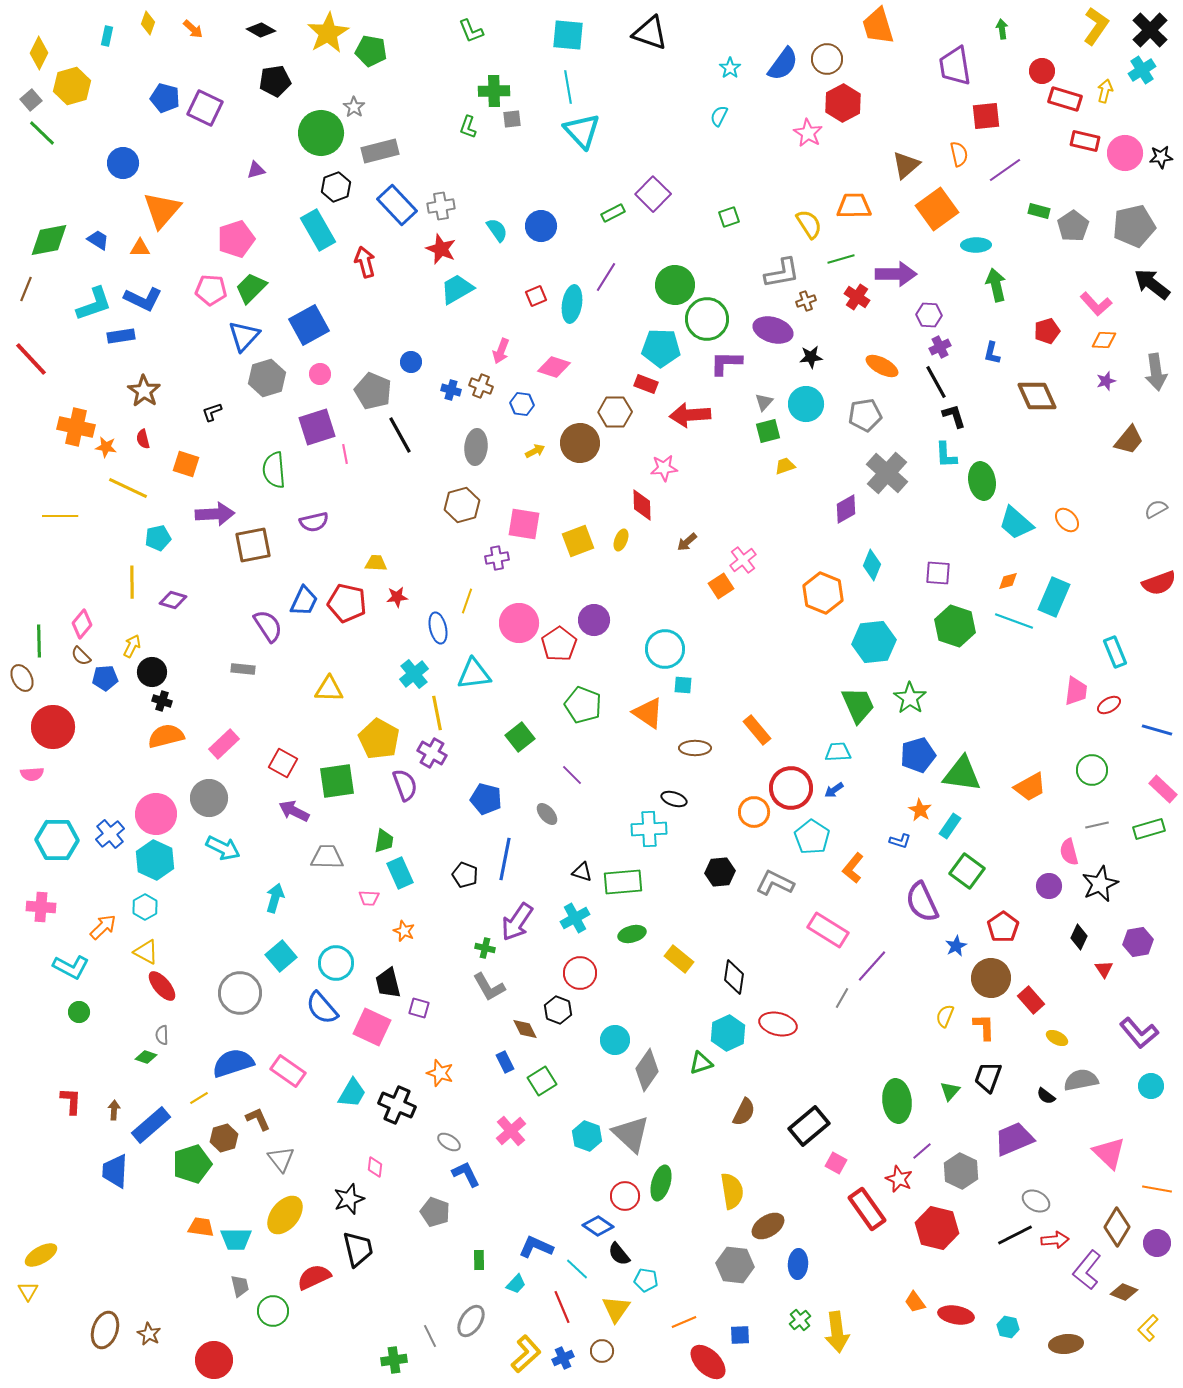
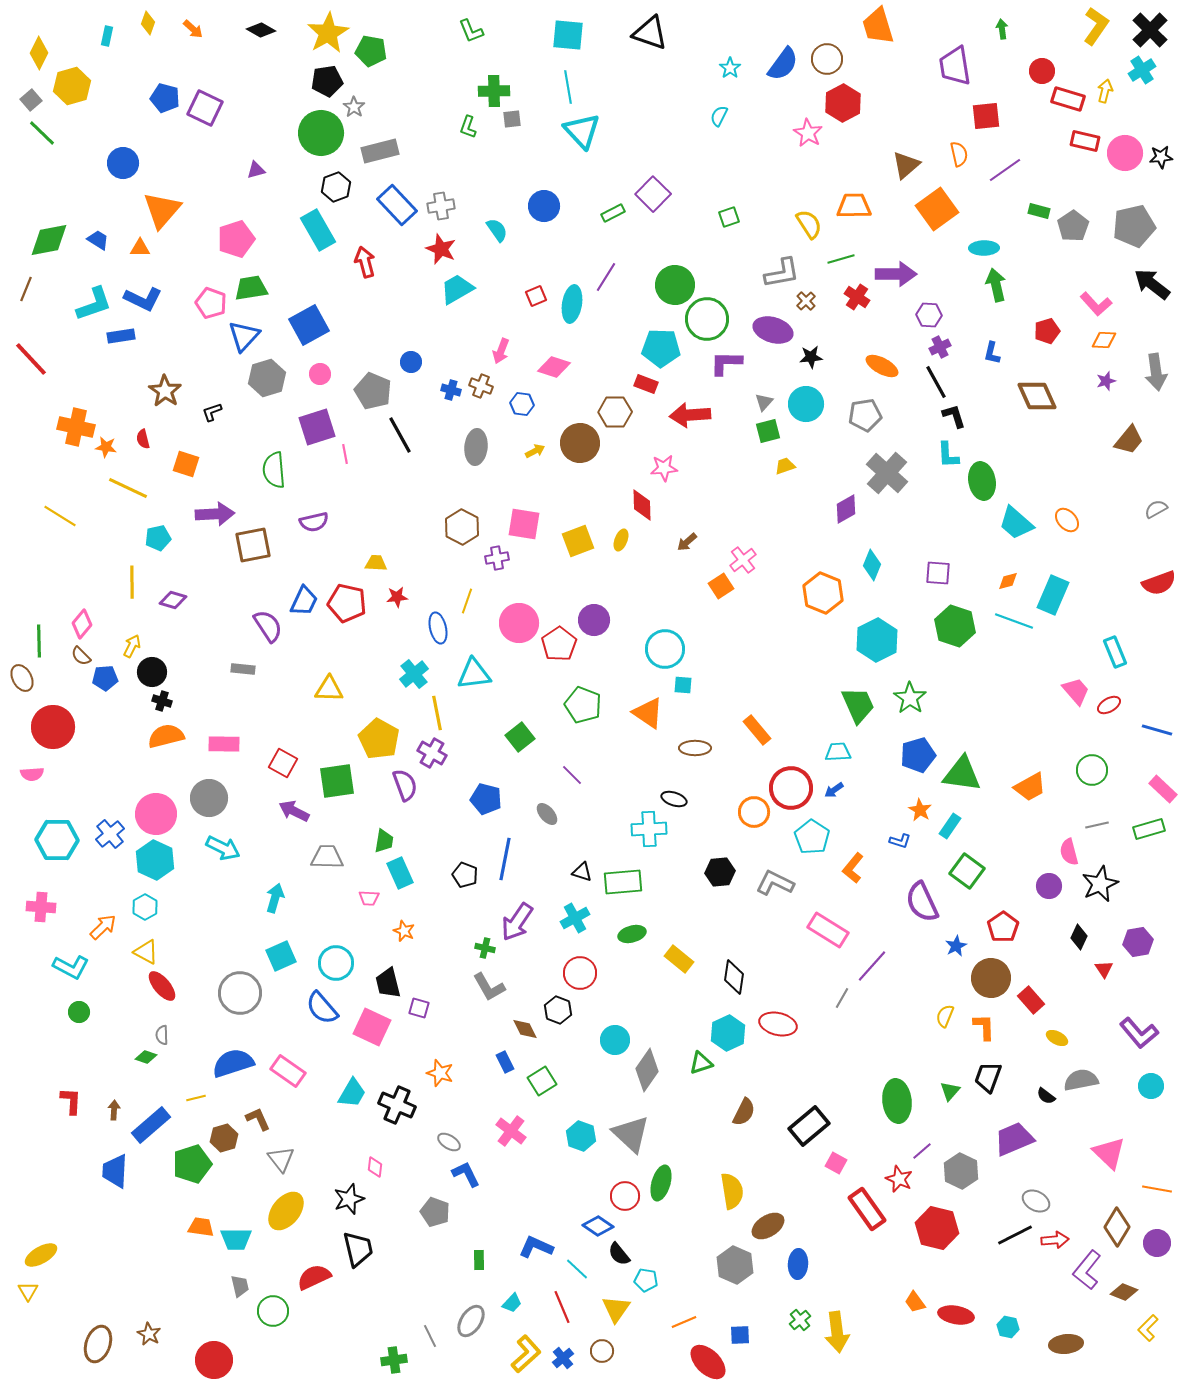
black pentagon at (275, 81): moved 52 px right
red rectangle at (1065, 99): moved 3 px right
blue circle at (541, 226): moved 3 px right, 20 px up
cyan ellipse at (976, 245): moved 8 px right, 3 px down
green trapezoid at (251, 288): rotated 36 degrees clockwise
pink pentagon at (211, 290): moved 13 px down; rotated 16 degrees clockwise
brown cross at (806, 301): rotated 24 degrees counterclockwise
brown star at (144, 391): moved 21 px right
cyan L-shape at (946, 455): moved 2 px right
brown hexagon at (462, 505): moved 22 px down; rotated 16 degrees counterclockwise
yellow line at (60, 516): rotated 32 degrees clockwise
cyan rectangle at (1054, 597): moved 1 px left, 2 px up
cyan hexagon at (874, 642): moved 3 px right, 2 px up; rotated 21 degrees counterclockwise
pink trapezoid at (1076, 691): rotated 48 degrees counterclockwise
pink rectangle at (224, 744): rotated 44 degrees clockwise
cyan square at (281, 956): rotated 16 degrees clockwise
yellow line at (199, 1098): moved 3 px left; rotated 18 degrees clockwise
pink cross at (511, 1131): rotated 12 degrees counterclockwise
cyan hexagon at (587, 1136): moved 6 px left
yellow ellipse at (285, 1215): moved 1 px right, 4 px up
gray hexagon at (735, 1265): rotated 18 degrees clockwise
cyan trapezoid at (516, 1284): moved 4 px left, 19 px down
brown ellipse at (105, 1330): moved 7 px left, 14 px down
blue cross at (563, 1358): rotated 15 degrees counterclockwise
